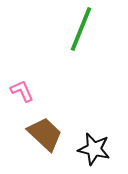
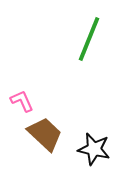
green line: moved 8 px right, 10 px down
pink L-shape: moved 10 px down
